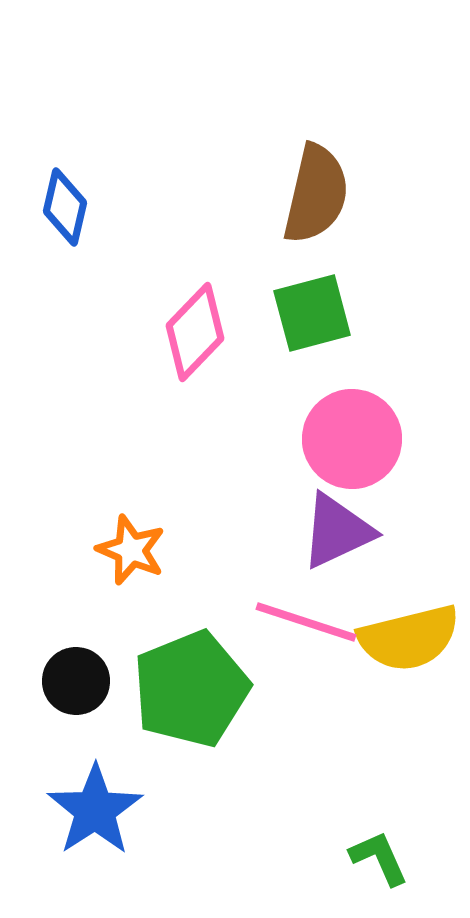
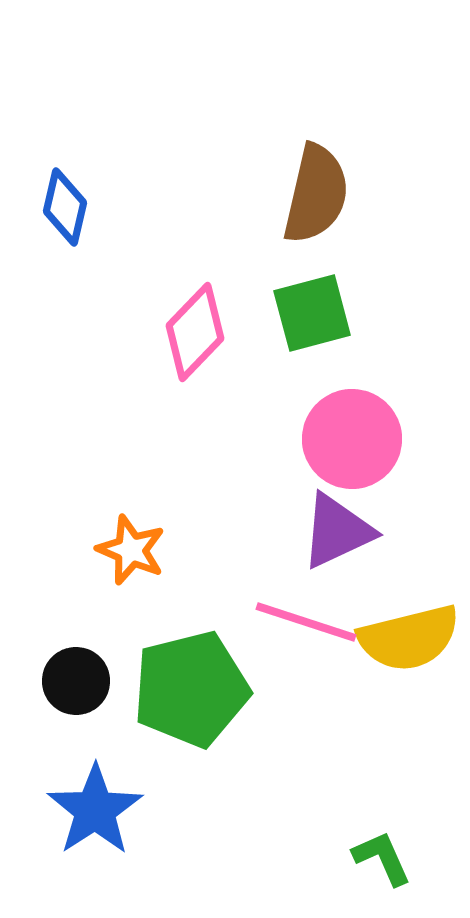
green pentagon: rotated 8 degrees clockwise
green L-shape: moved 3 px right
